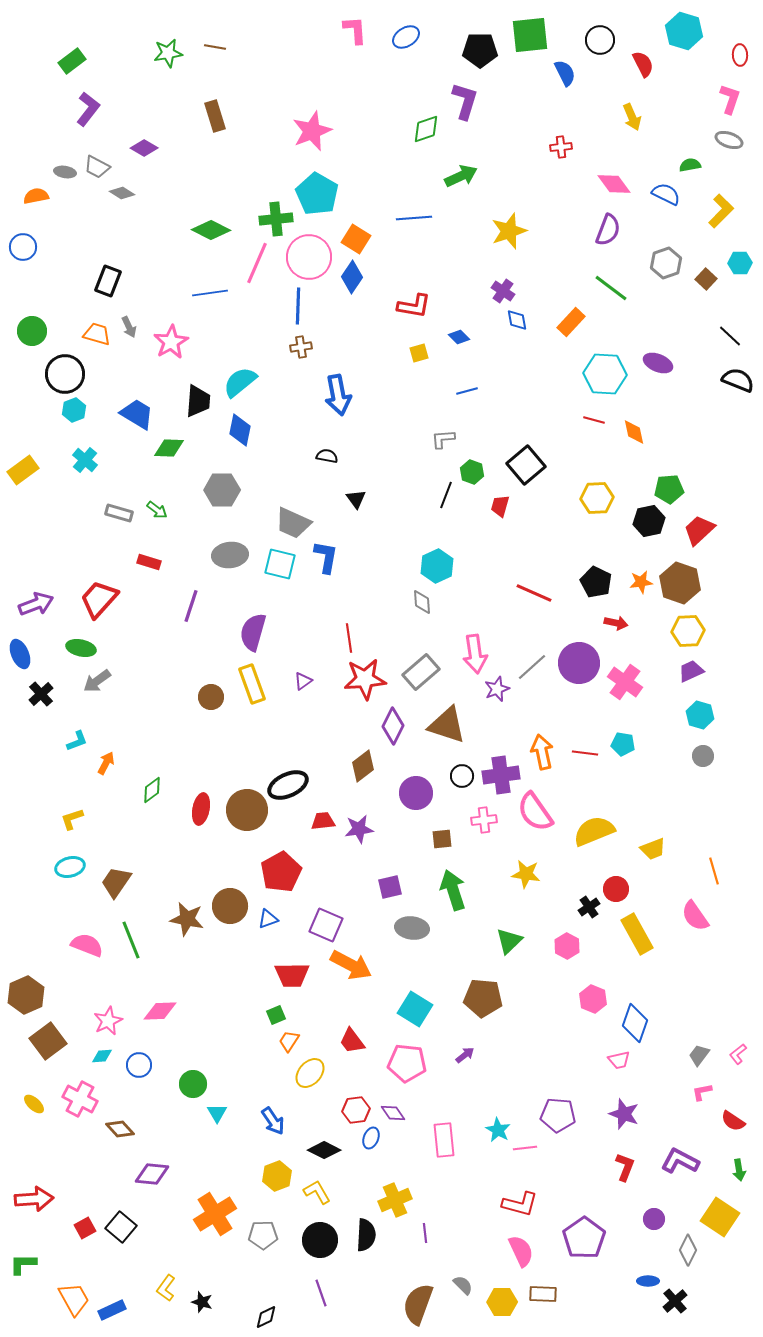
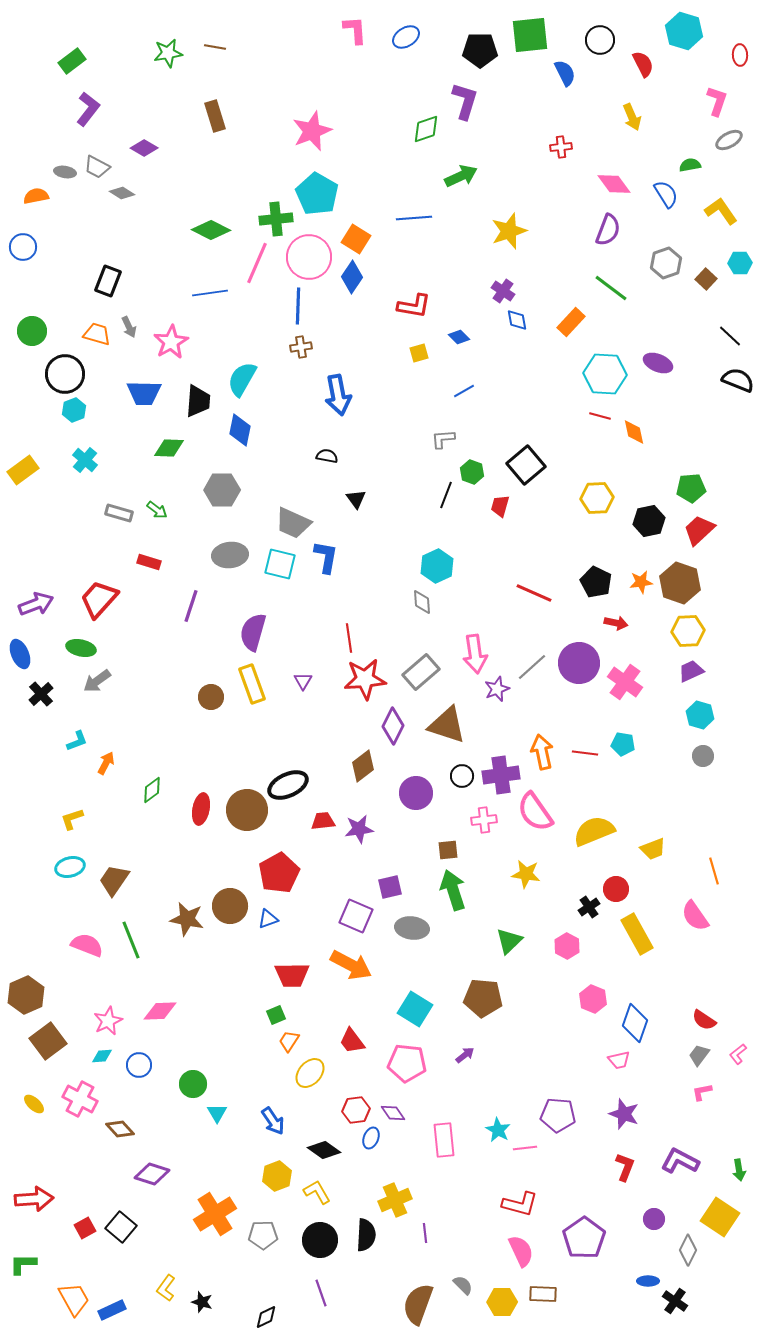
pink L-shape at (730, 99): moved 13 px left, 2 px down
gray ellipse at (729, 140): rotated 48 degrees counterclockwise
blue semicircle at (666, 194): rotated 32 degrees clockwise
yellow L-shape at (721, 211): rotated 80 degrees counterclockwise
cyan semicircle at (240, 382): moved 2 px right, 3 px up; rotated 21 degrees counterclockwise
blue line at (467, 391): moved 3 px left; rotated 15 degrees counterclockwise
blue trapezoid at (137, 414): moved 7 px right, 21 px up; rotated 150 degrees clockwise
red line at (594, 420): moved 6 px right, 4 px up
green pentagon at (669, 489): moved 22 px right, 1 px up
purple triangle at (303, 681): rotated 24 degrees counterclockwise
brown square at (442, 839): moved 6 px right, 11 px down
red pentagon at (281, 872): moved 2 px left, 1 px down
brown trapezoid at (116, 882): moved 2 px left, 2 px up
purple square at (326, 925): moved 30 px right, 9 px up
red semicircle at (733, 1121): moved 29 px left, 101 px up
black diamond at (324, 1150): rotated 8 degrees clockwise
purple diamond at (152, 1174): rotated 12 degrees clockwise
black cross at (675, 1301): rotated 15 degrees counterclockwise
